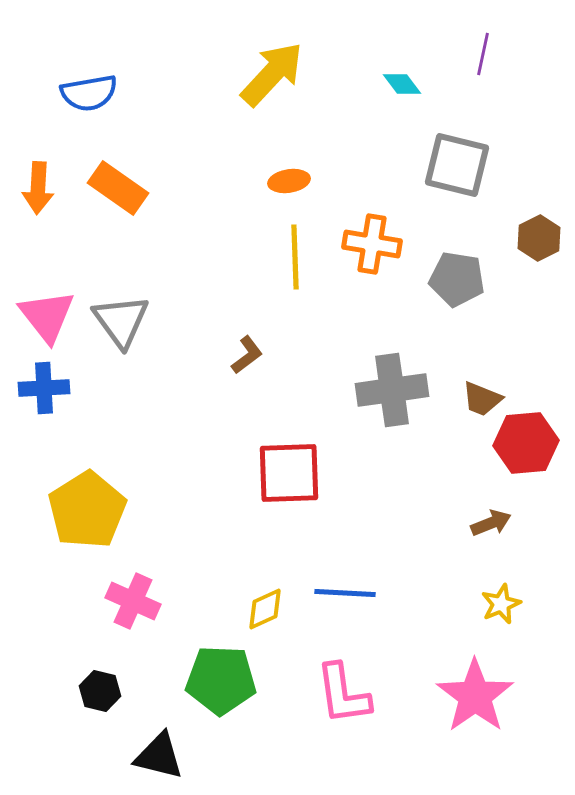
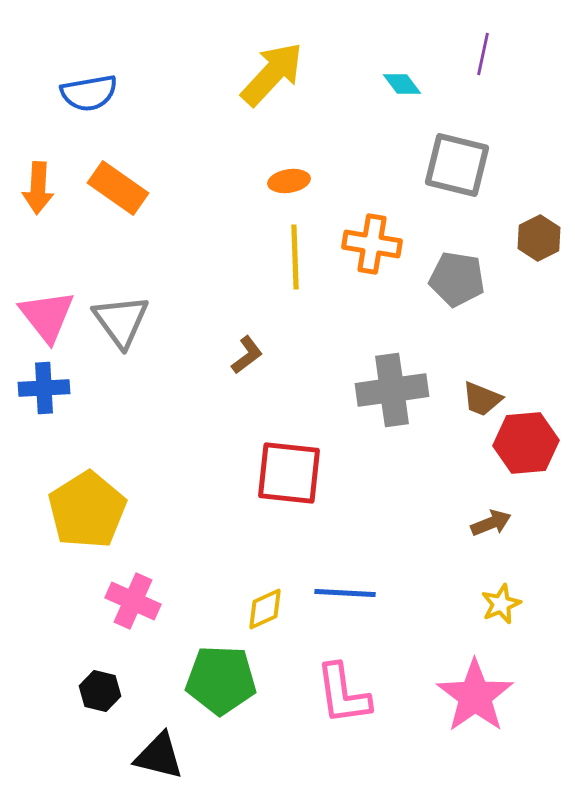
red square: rotated 8 degrees clockwise
